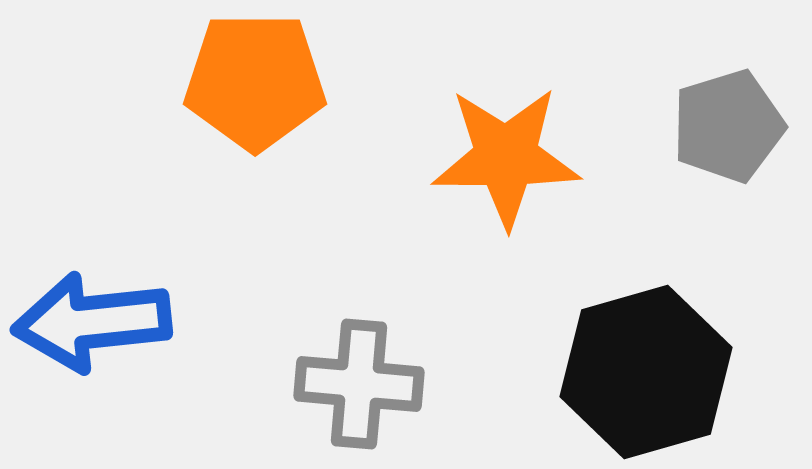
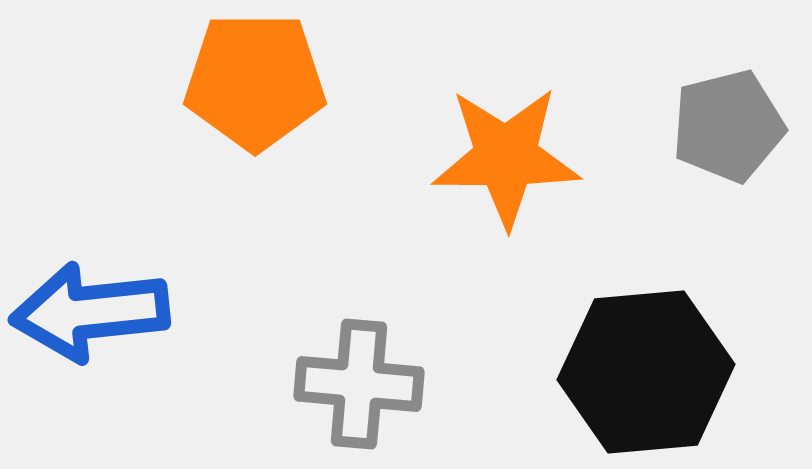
gray pentagon: rotated 3 degrees clockwise
blue arrow: moved 2 px left, 10 px up
black hexagon: rotated 11 degrees clockwise
